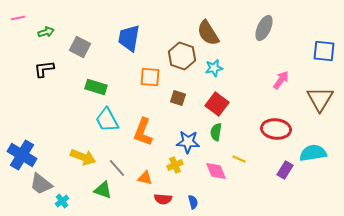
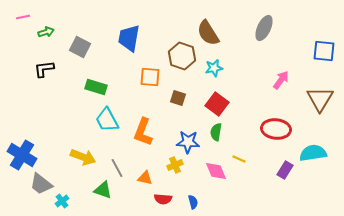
pink line: moved 5 px right, 1 px up
gray line: rotated 12 degrees clockwise
